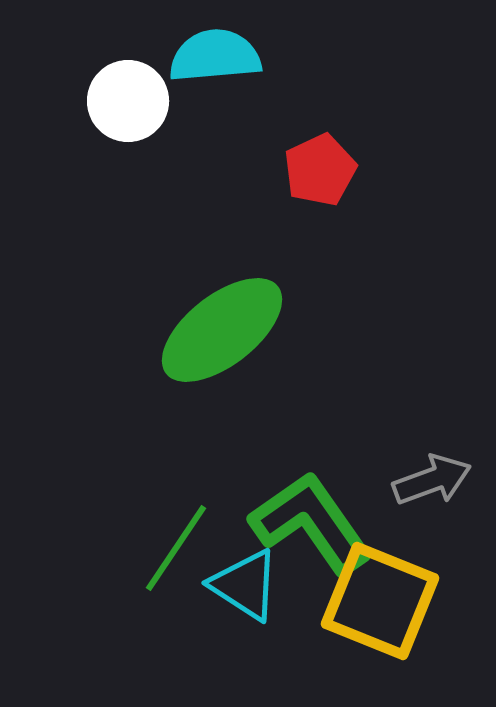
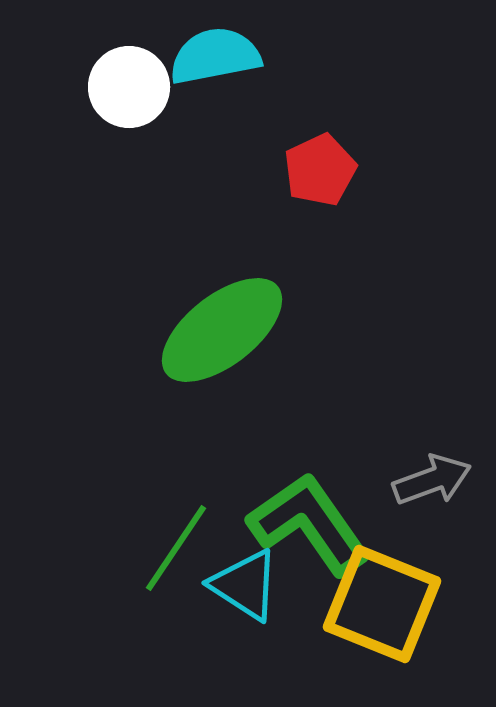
cyan semicircle: rotated 6 degrees counterclockwise
white circle: moved 1 px right, 14 px up
green L-shape: moved 2 px left, 1 px down
yellow square: moved 2 px right, 3 px down
